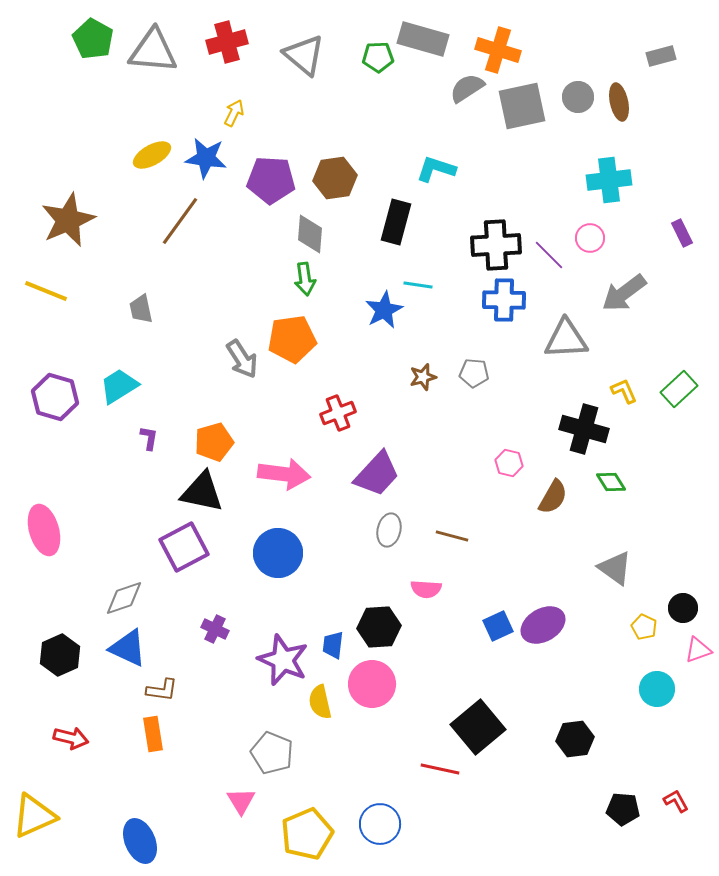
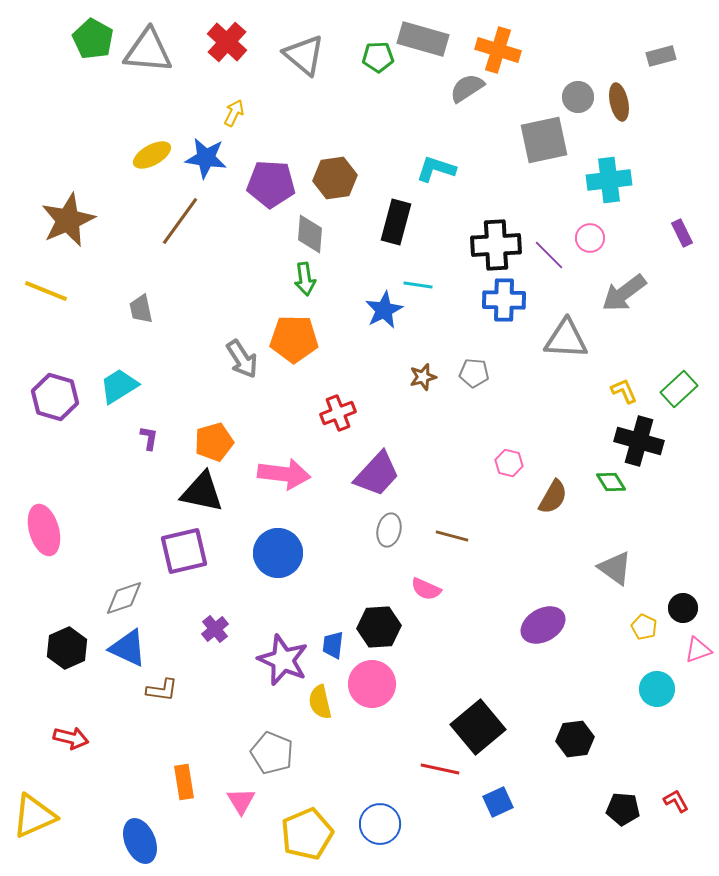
red cross at (227, 42): rotated 33 degrees counterclockwise
gray triangle at (153, 51): moved 5 px left
gray square at (522, 106): moved 22 px right, 34 px down
purple pentagon at (271, 180): moved 4 px down
orange pentagon at (292, 339): moved 2 px right; rotated 9 degrees clockwise
gray triangle at (566, 339): rotated 6 degrees clockwise
black cross at (584, 429): moved 55 px right, 12 px down
purple square at (184, 547): moved 4 px down; rotated 15 degrees clockwise
pink semicircle at (426, 589): rotated 20 degrees clockwise
blue square at (498, 626): moved 176 px down
purple cross at (215, 629): rotated 24 degrees clockwise
black hexagon at (60, 655): moved 7 px right, 7 px up
orange rectangle at (153, 734): moved 31 px right, 48 px down
